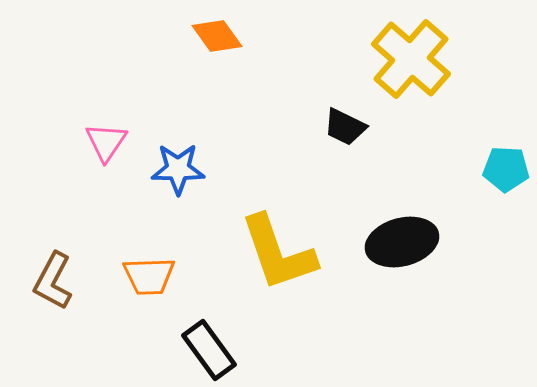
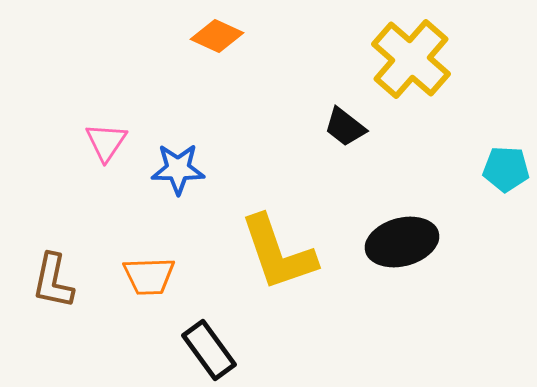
orange diamond: rotated 30 degrees counterclockwise
black trapezoid: rotated 12 degrees clockwise
brown L-shape: rotated 16 degrees counterclockwise
